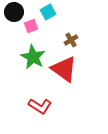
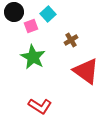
cyan square: moved 2 px down; rotated 14 degrees counterclockwise
red triangle: moved 22 px right, 2 px down
